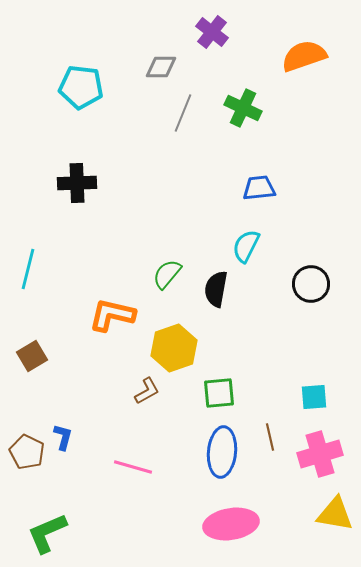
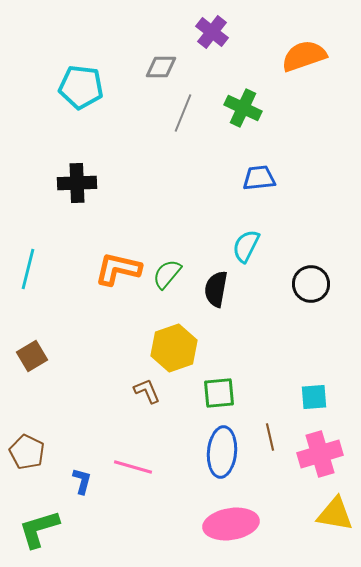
blue trapezoid: moved 10 px up
orange L-shape: moved 6 px right, 46 px up
brown L-shape: rotated 84 degrees counterclockwise
blue L-shape: moved 19 px right, 44 px down
green L-shape: moved 8 px left, 4 px up; rotated 6 degrees clockwise
